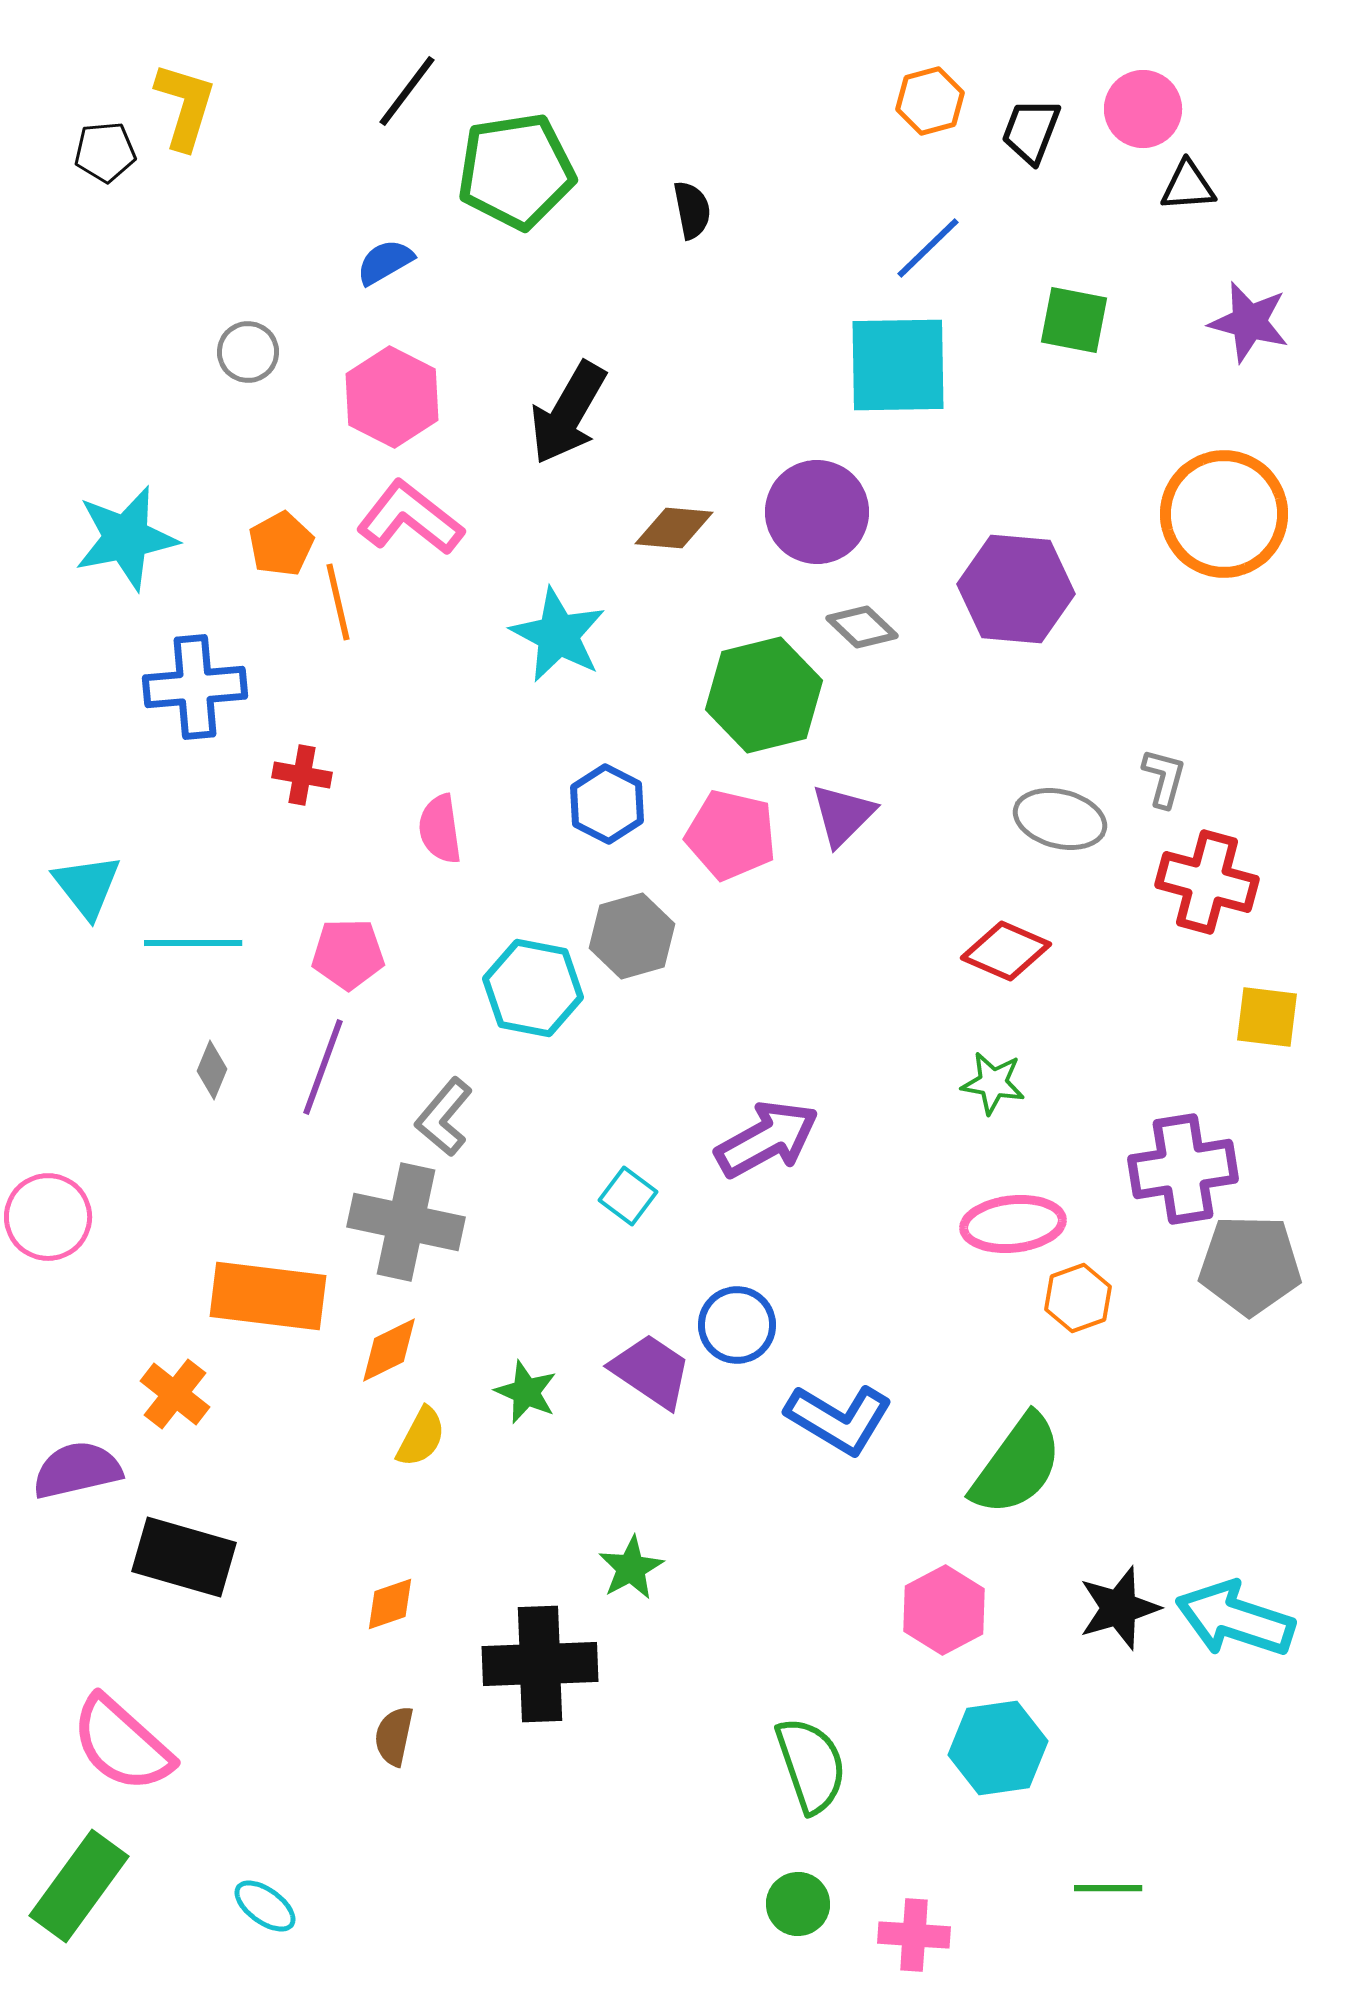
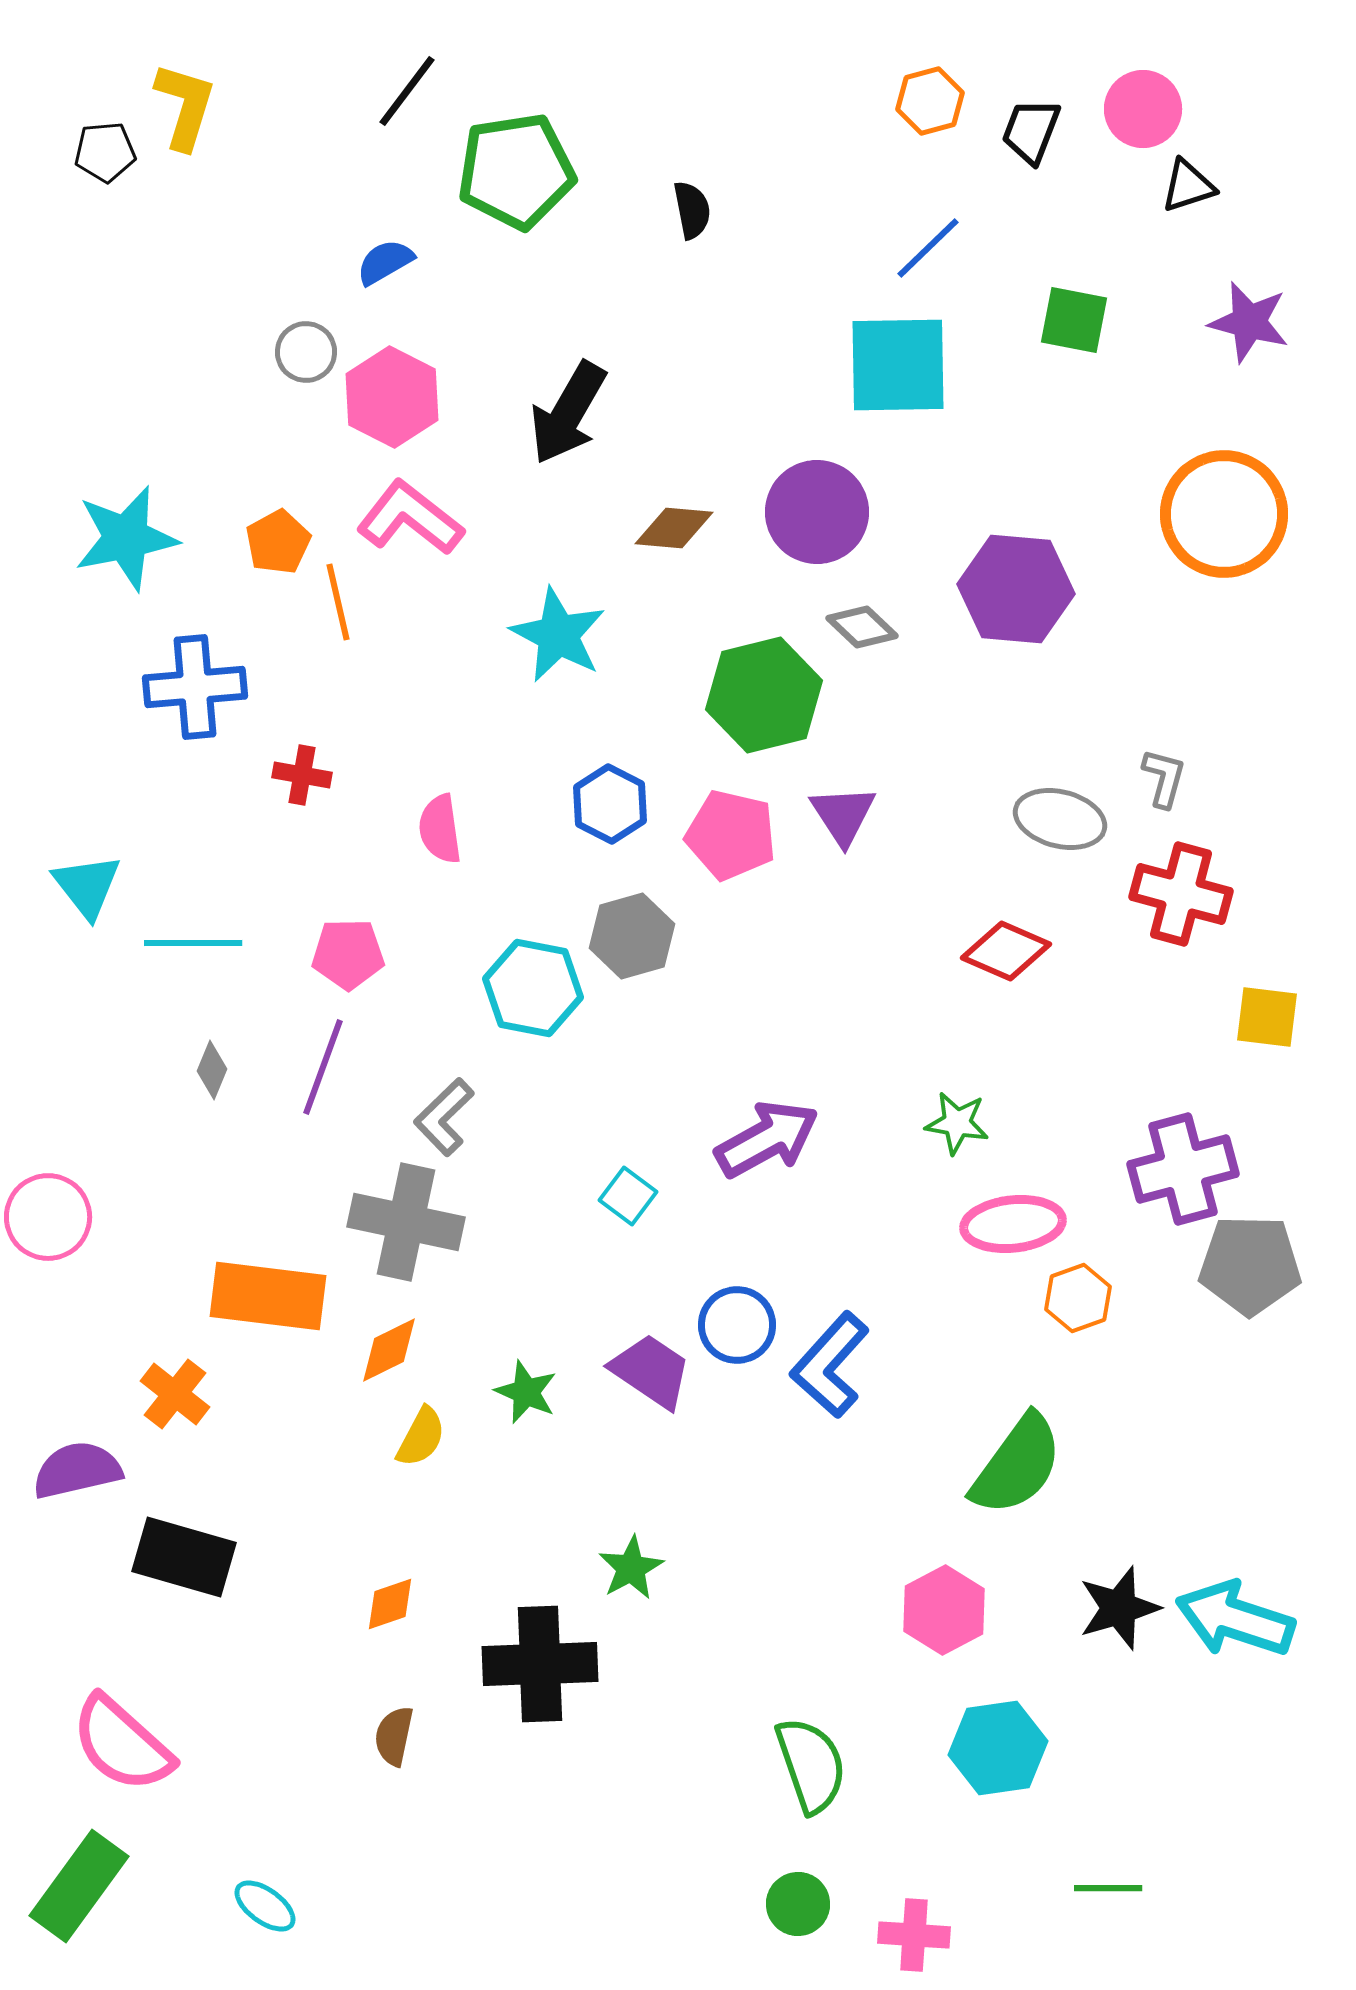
black triangle at (1188, 186): rotated 14 degrees counterclockwise
gray circle at (248, 352): moved 58 px right
orange pentagon at (281, 544): moved 3 px left, 2 px up
blue hexagon at (607, 804): moved 3 px right
purple triangle at (843, 815): rotated 18 degrees counterclockwise
red cross at (1207, 882): moved 26 px left, 12 px down
green star at (993, 1083): moved 36 px left, 40 px down
gray L-shape at (444, 1117): rotated 6 degrees clockwise
purple cross at (1183, 1169): rotated 6 degrees counterclockwise
blue L-shape at (839, 1419): moved 9 px left, 54 px up; rotated 101 degrees clockwise
